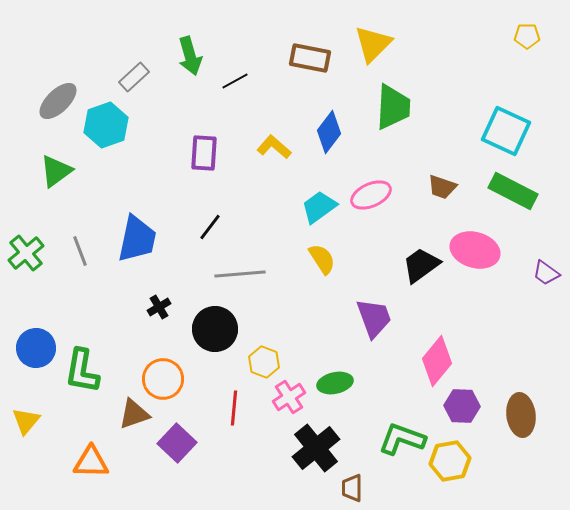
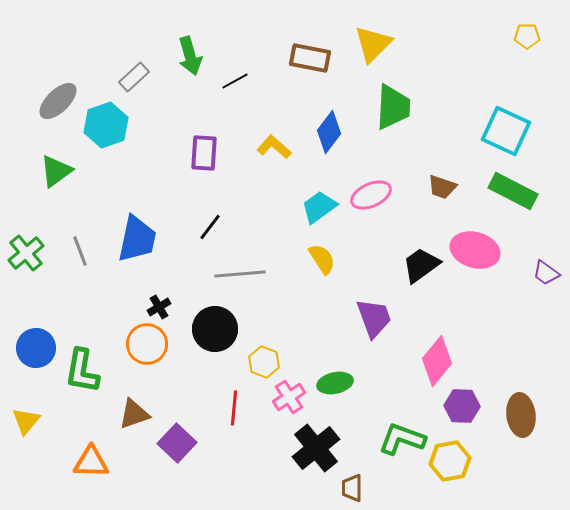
orange circle at (163, 379): moved 16 px left, 35 px up
